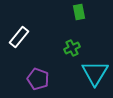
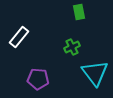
green cross: moved 1 px up
cyan triangle: rotated 8 degrees counterclockwise
purple pentagon: rotated 15 degrees counterclockwise
